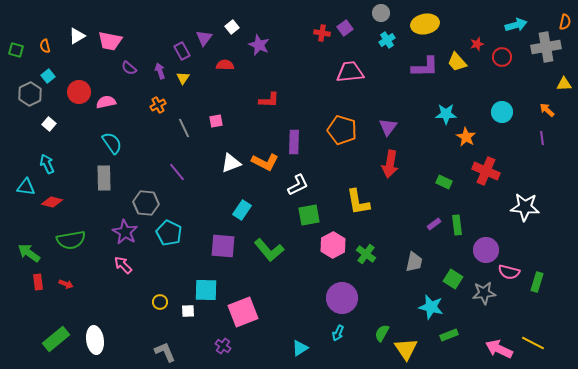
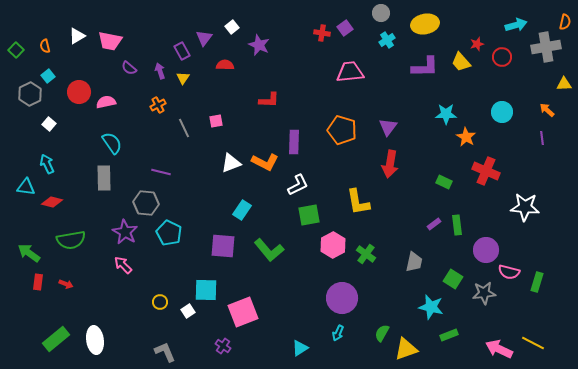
green square at (16, 50): rotated 28 degrees clockwise
yellow trapezoid at (457, 62): moved 4 px right
purple line at (177, 172): moved 16 px left; rotated 36 degrees counterclockwise
red rectangle at (38, 282): rotated 14 degrees clockwise
white square at (188, 311): rotated 32 degrees counterclockwise
yellow triangle at (406, 349): rotated 45 degrees clockwise
